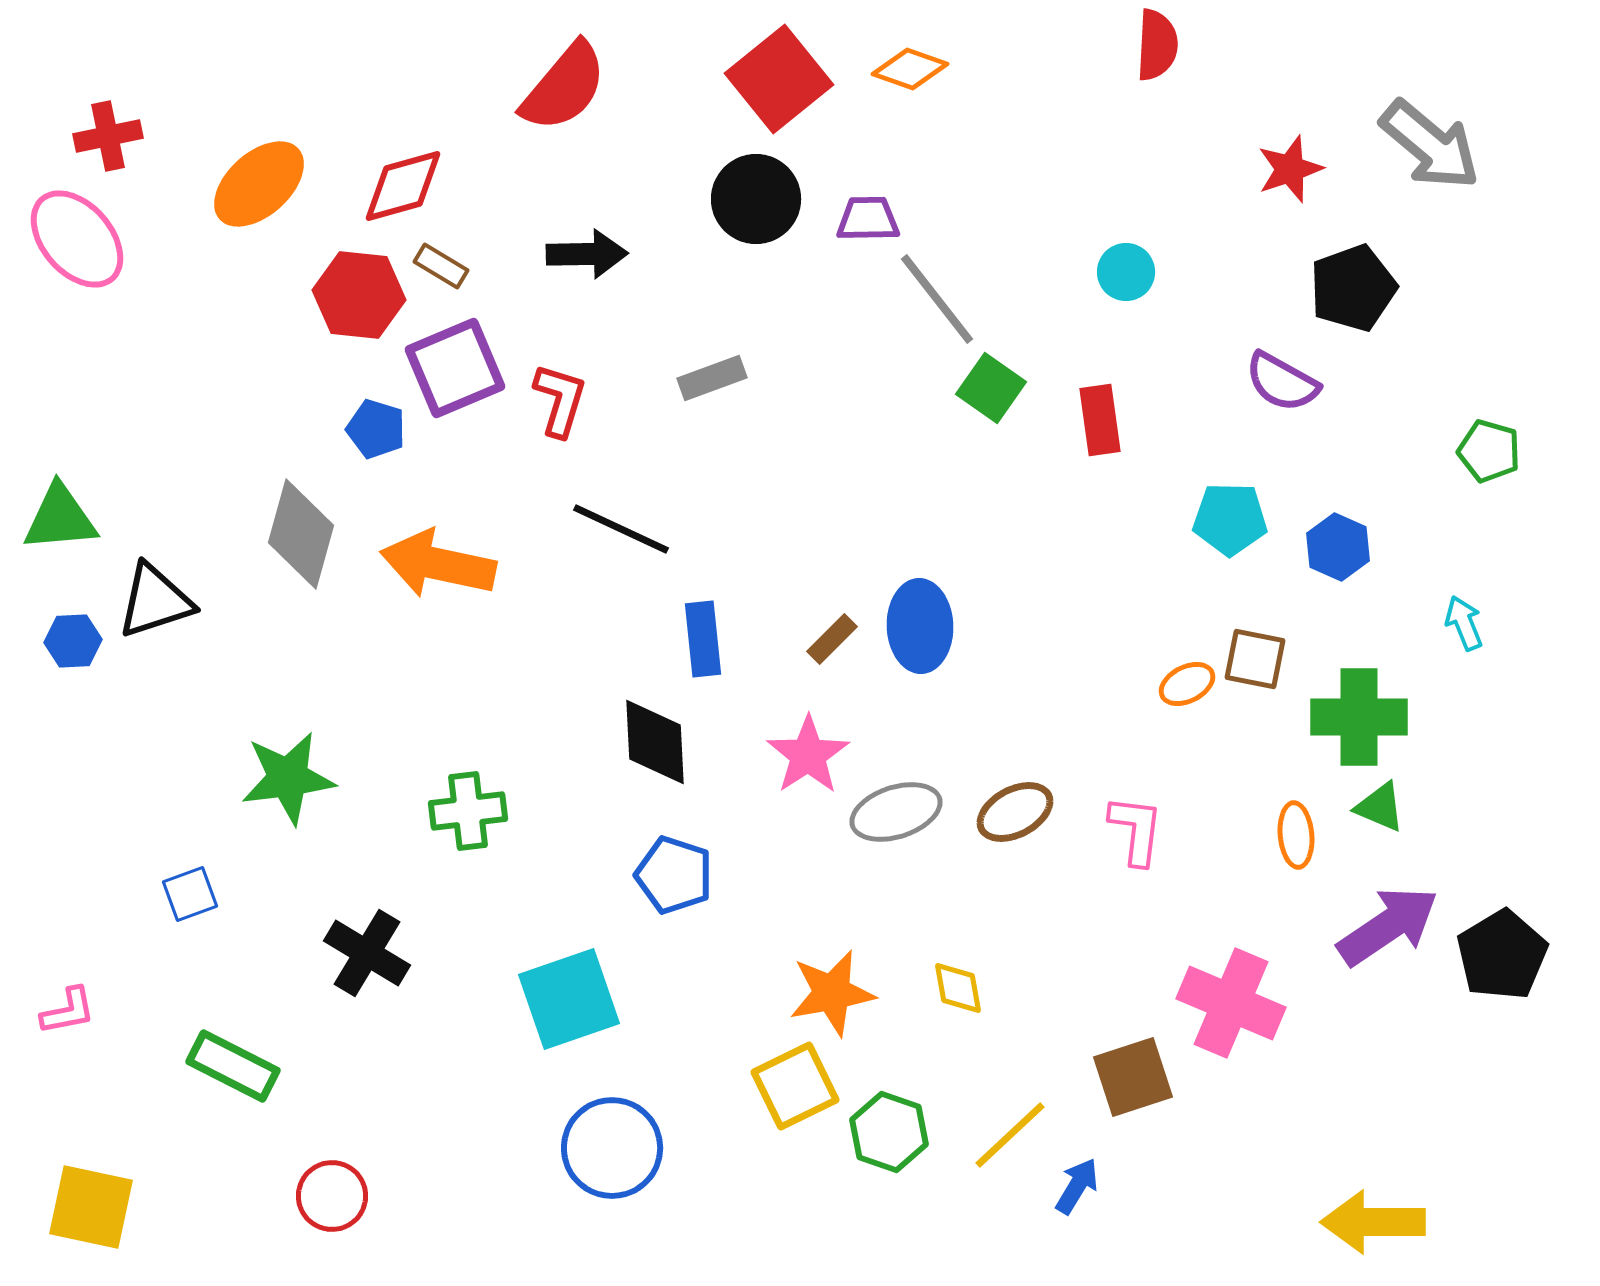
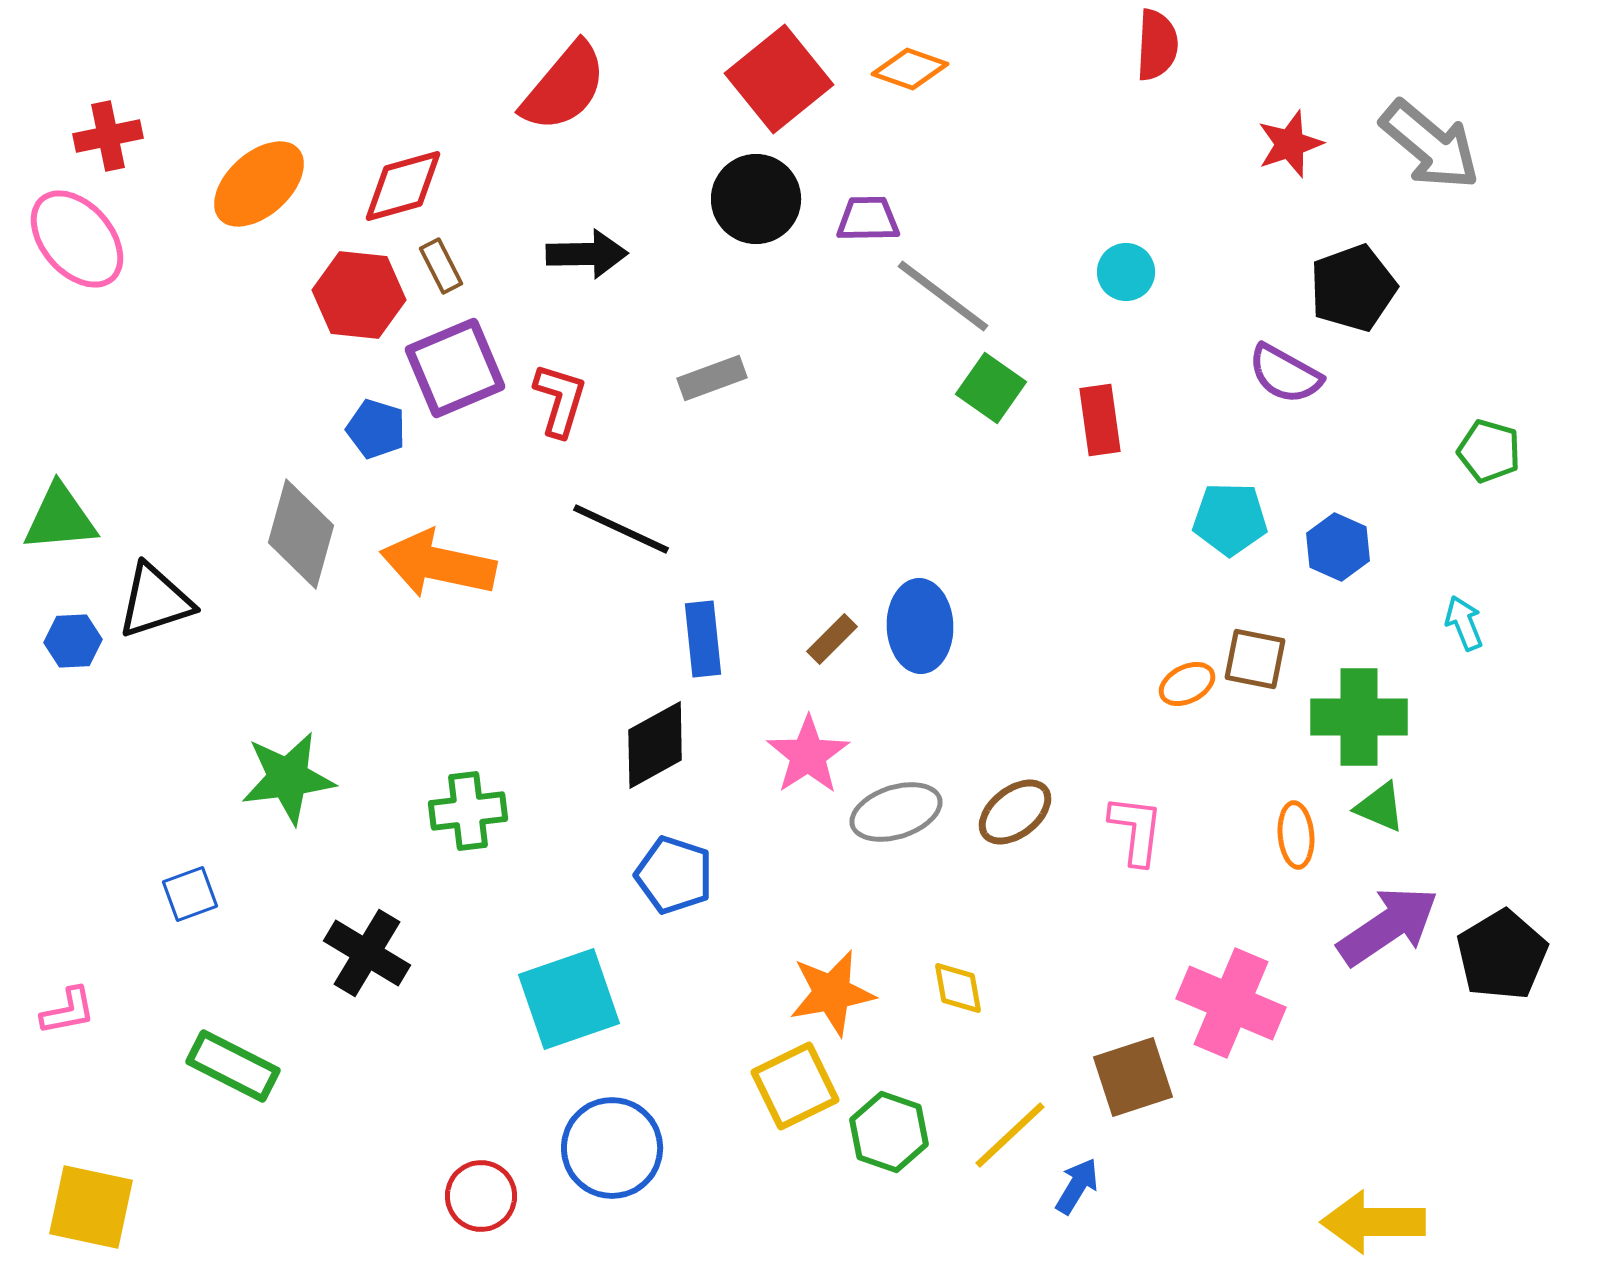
red star at (1290, 169): moved 25 px up
brown rectangle at (441, 266): rotated 32 degrees clockwise
gray line at (937, 299): moved 6 px right, 3 px up; rotated 15 degrees counterclockwise
purple semicircle at (1282, 382): moved 3 px right, 8 px up
black diamond at (655, 742): moved 3 px down; rotated 64 degrees clockwise
brown ellipse at (1015, 812): rotated 10 degrees counterclockwise
red circle at (332, 1196): moved 149 px right
